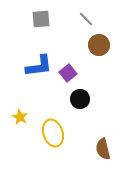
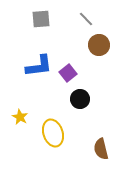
brown semicircle: moved 2 px left
